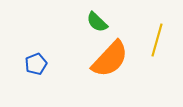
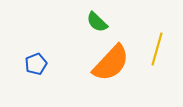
yellow line: moved 9 px down
orange semicircle: moved 1 px right, 4 px down
